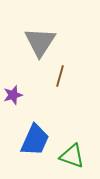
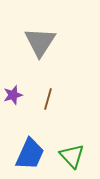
brown line: moved 12 px left, 23 px down
blue trapezoid: moved 5 px left, 14 px down
green triangle: rotated 28 degrees clockwise
